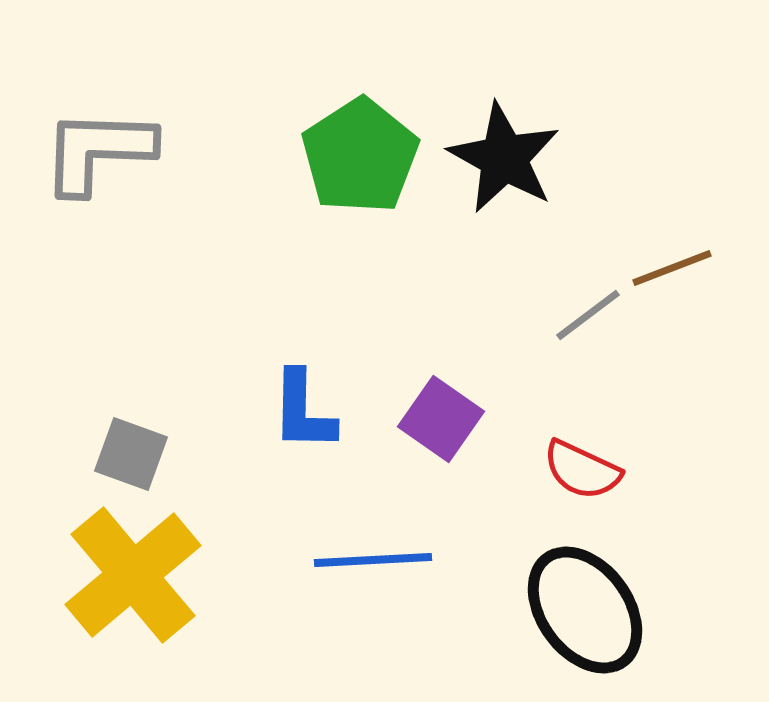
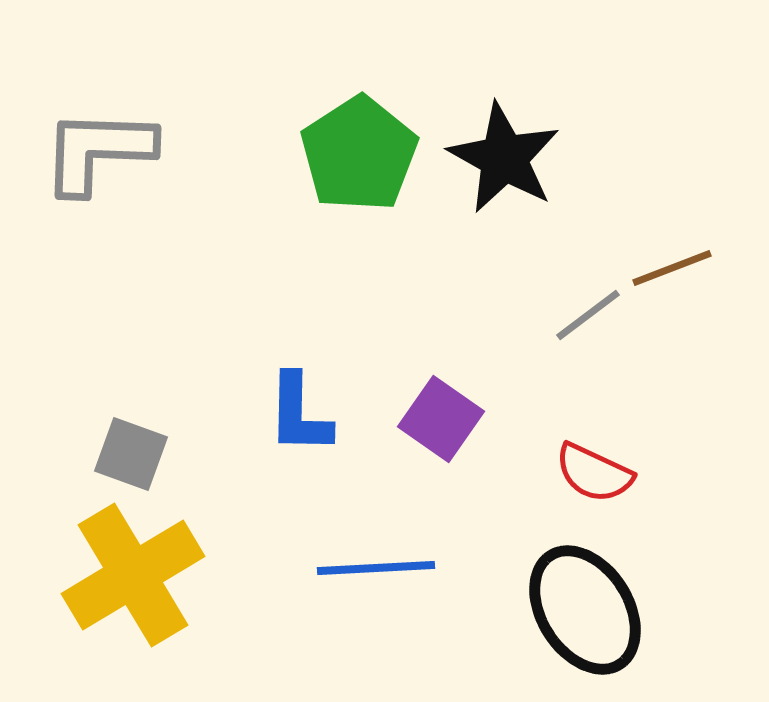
green pentagon: moved 1 px left, 2 px up
blue L-shape: moved 4 px left, 3 px down
red semicircle: moved 12 px right, 3 px down
blue line: moved 3 px right, 8 px down
yellow cross: rotated 9 degrees clockwise
black ellipse: rotated 4 degrees clockwise
